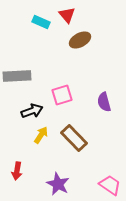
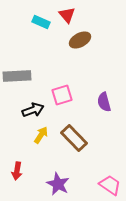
black arrow: moved 1 px right, 1 px up
